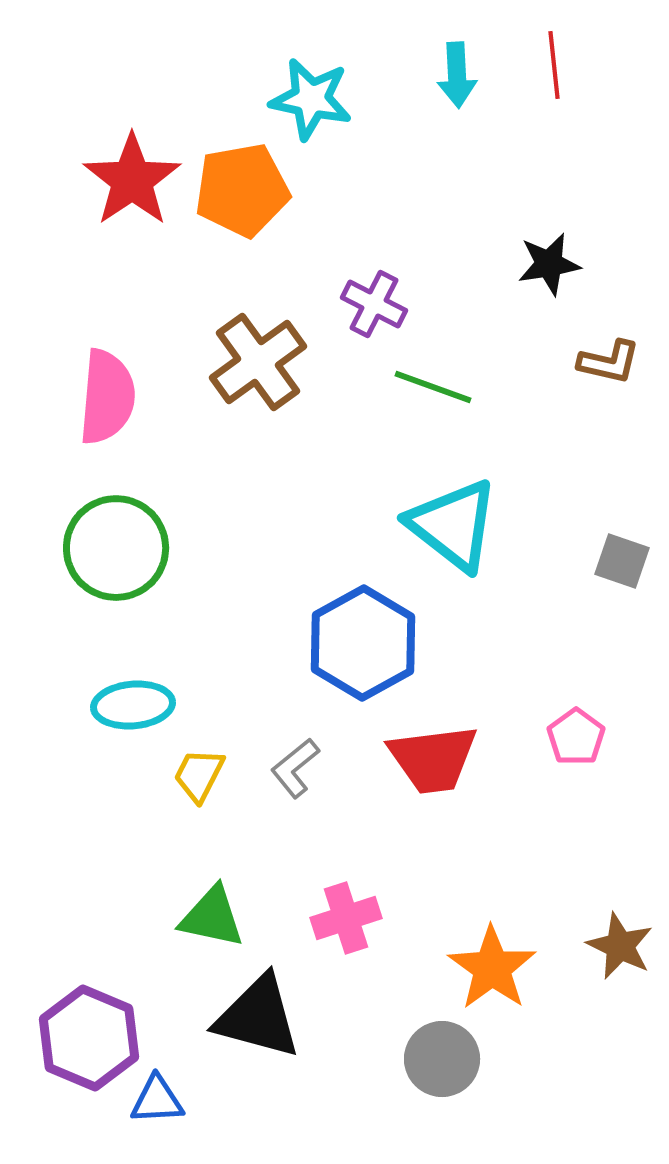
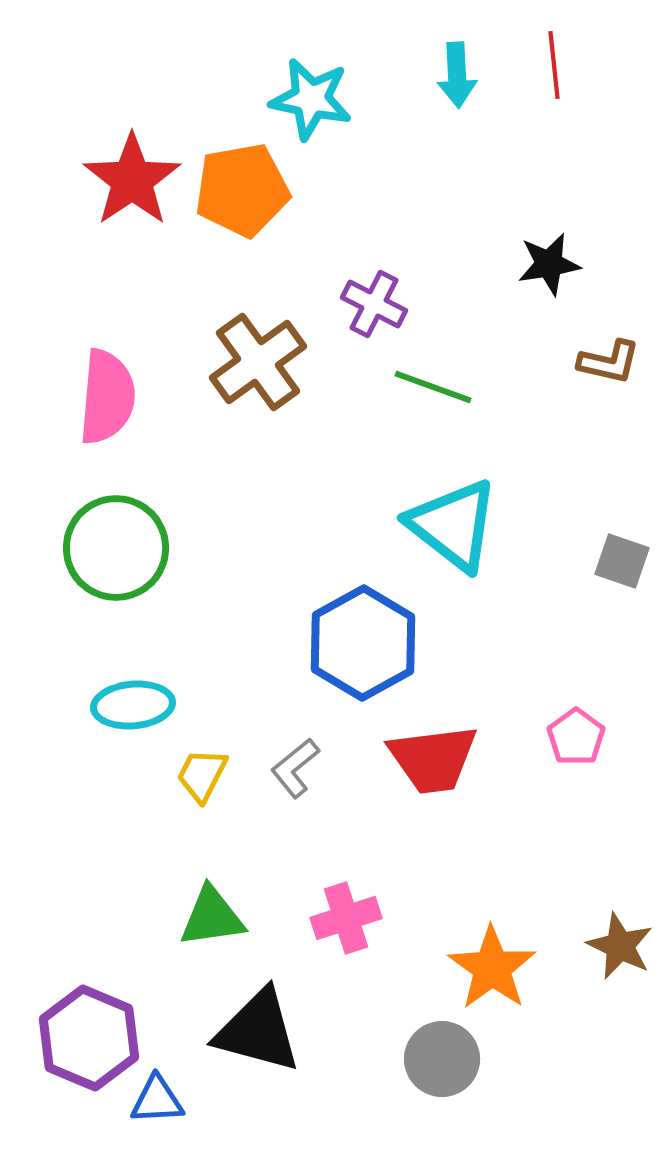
yellow trapezoid: moved 3 px right
green triangle: rotated 20 degrees counterclockwise
black triangle: moved 14 px down
